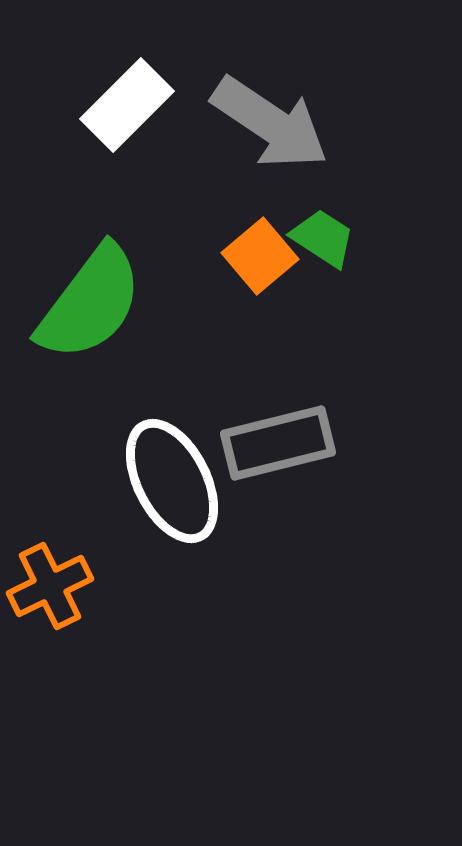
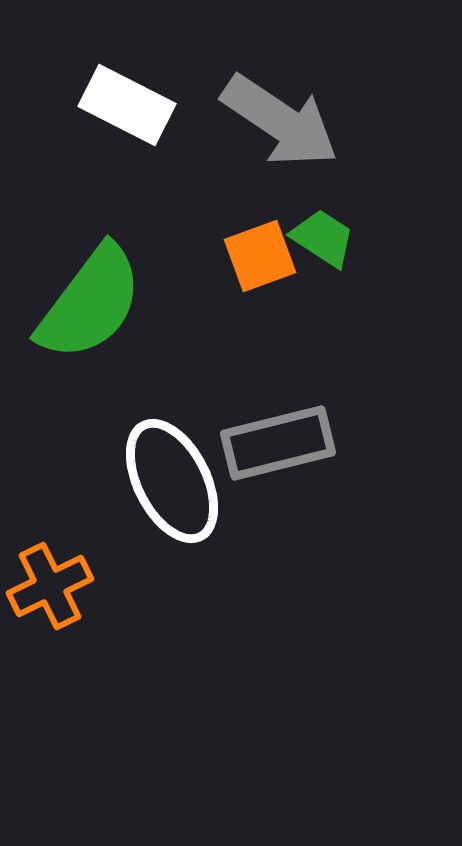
white rectangle: rotated 72 degrees clockwise
gray arrow: moved 10 px right, 2 px up
orange square: rotated 20 degrees clockwise
